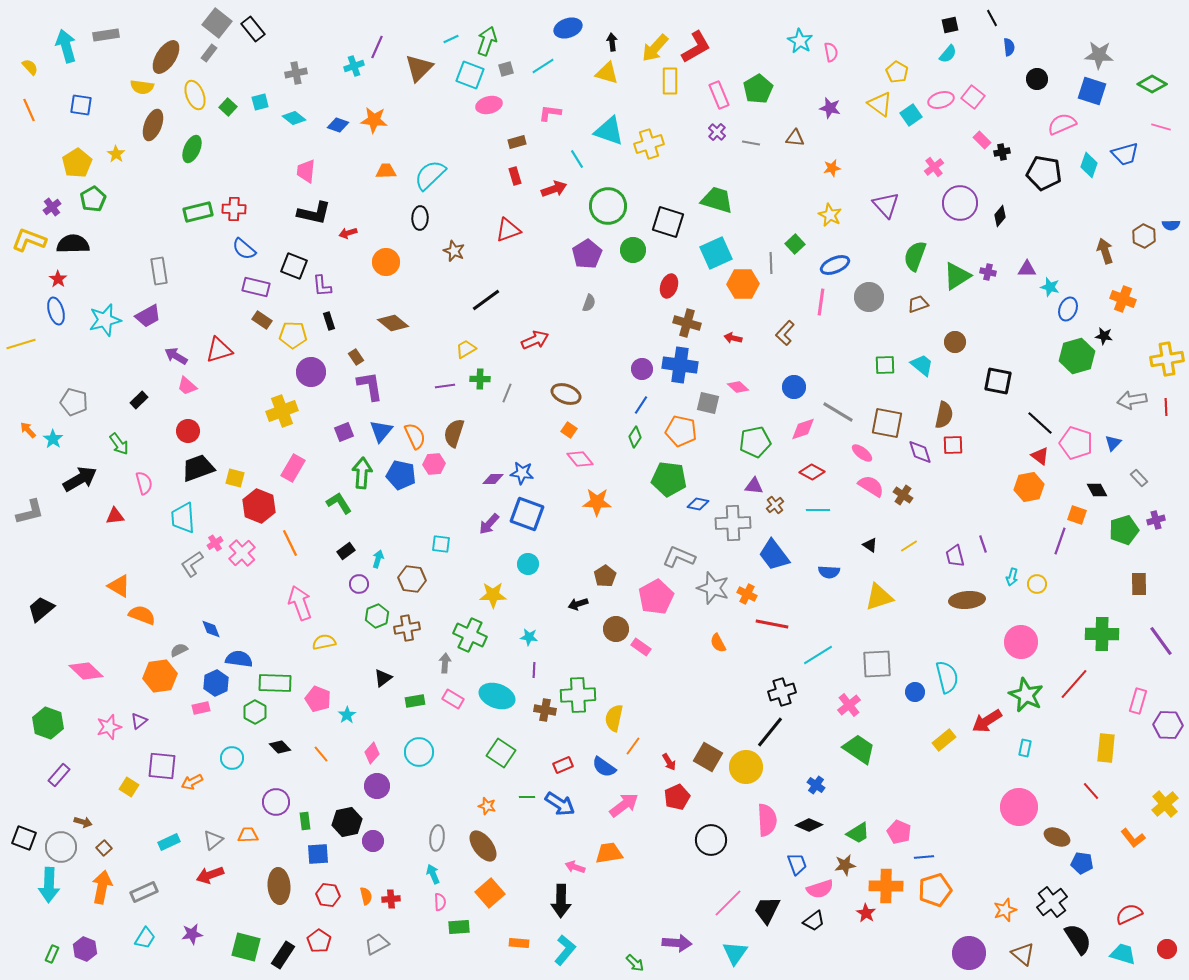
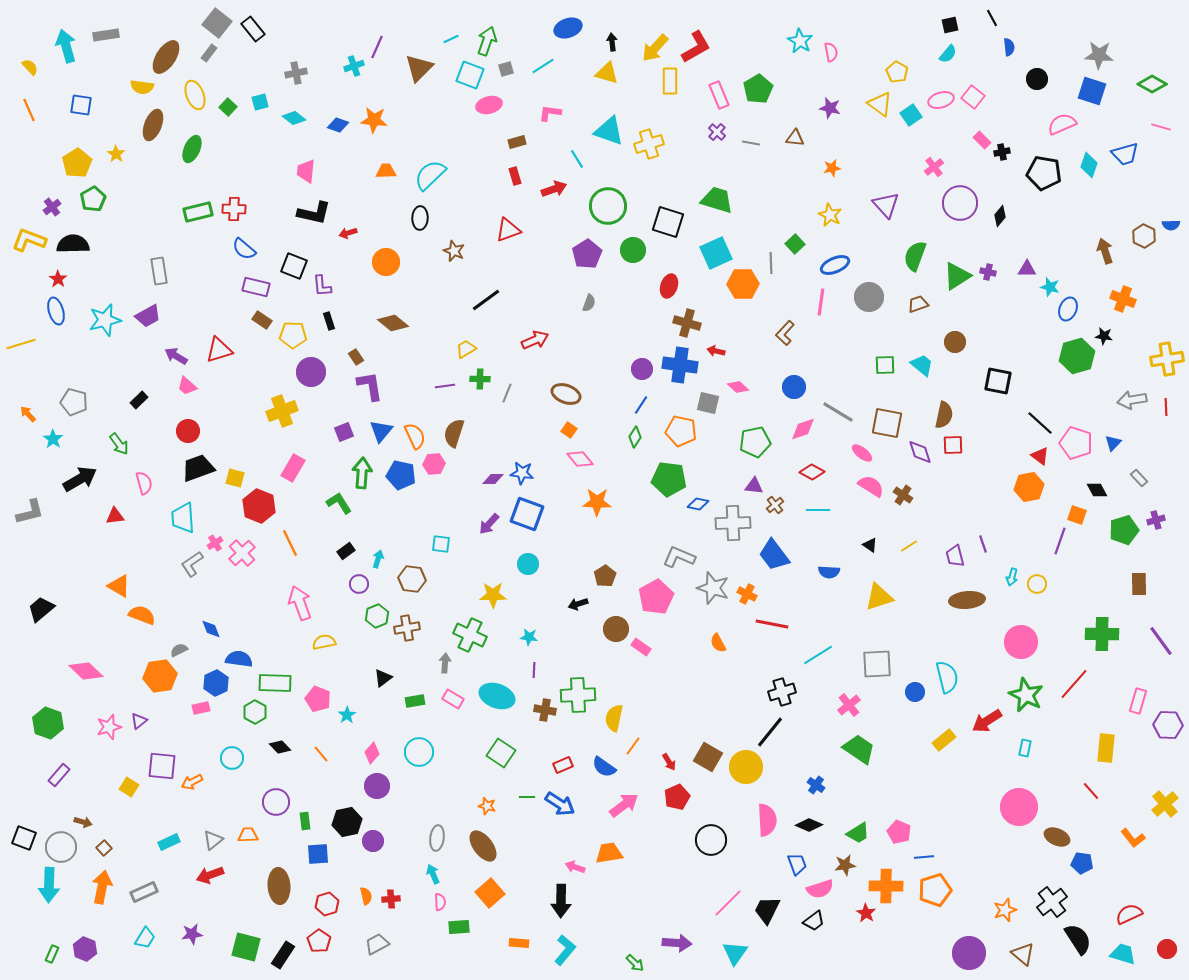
red arrow at (733, 338): moved 17 px left, 13 px down
orange arrow at (28, 430): moved 16 px up
red hexagon at (328, 895): moved 1 px left, 9 px down; rotated 25 degrees counterclockwise
